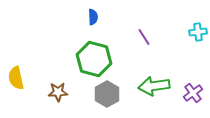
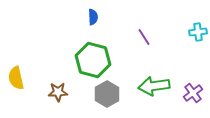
green hexagon: moved 1 px left, 1 px down
